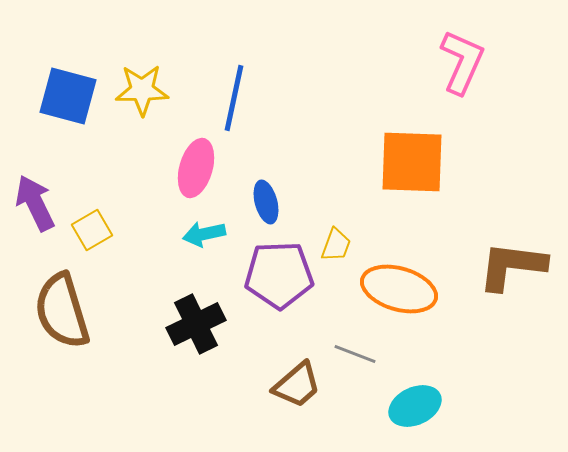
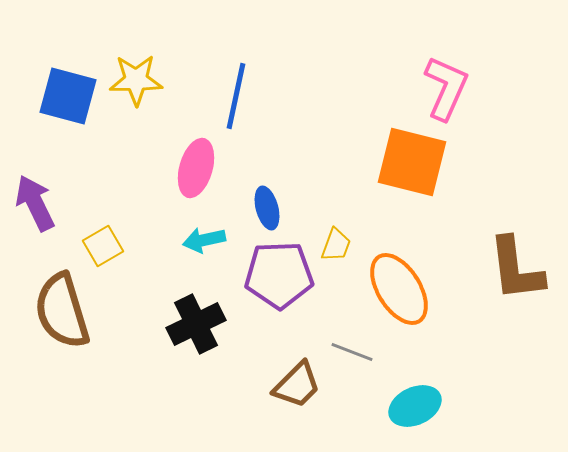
pink L-shape: moved 16 px left, 26 px down
yellow star: moved 6 px left, 10 px up
blue line: moved 2 px right, 2 px up
orange square: rotated 12 degrees clockwise
blue ellipse: moved 1 px right, 6 px down
yellow square: moved 11 px right, 16 px down
cyan arrow: moved 6 px down
brown L-shape: moved 4 px right, 3 px down; rotated 104 degrees counterclockwise
orange ellipse: rotated 42 degrees clockwise
gray line: moved 3 px left, 2 px up
brown trapezoid: rotated 4 degrees counterclockwise
